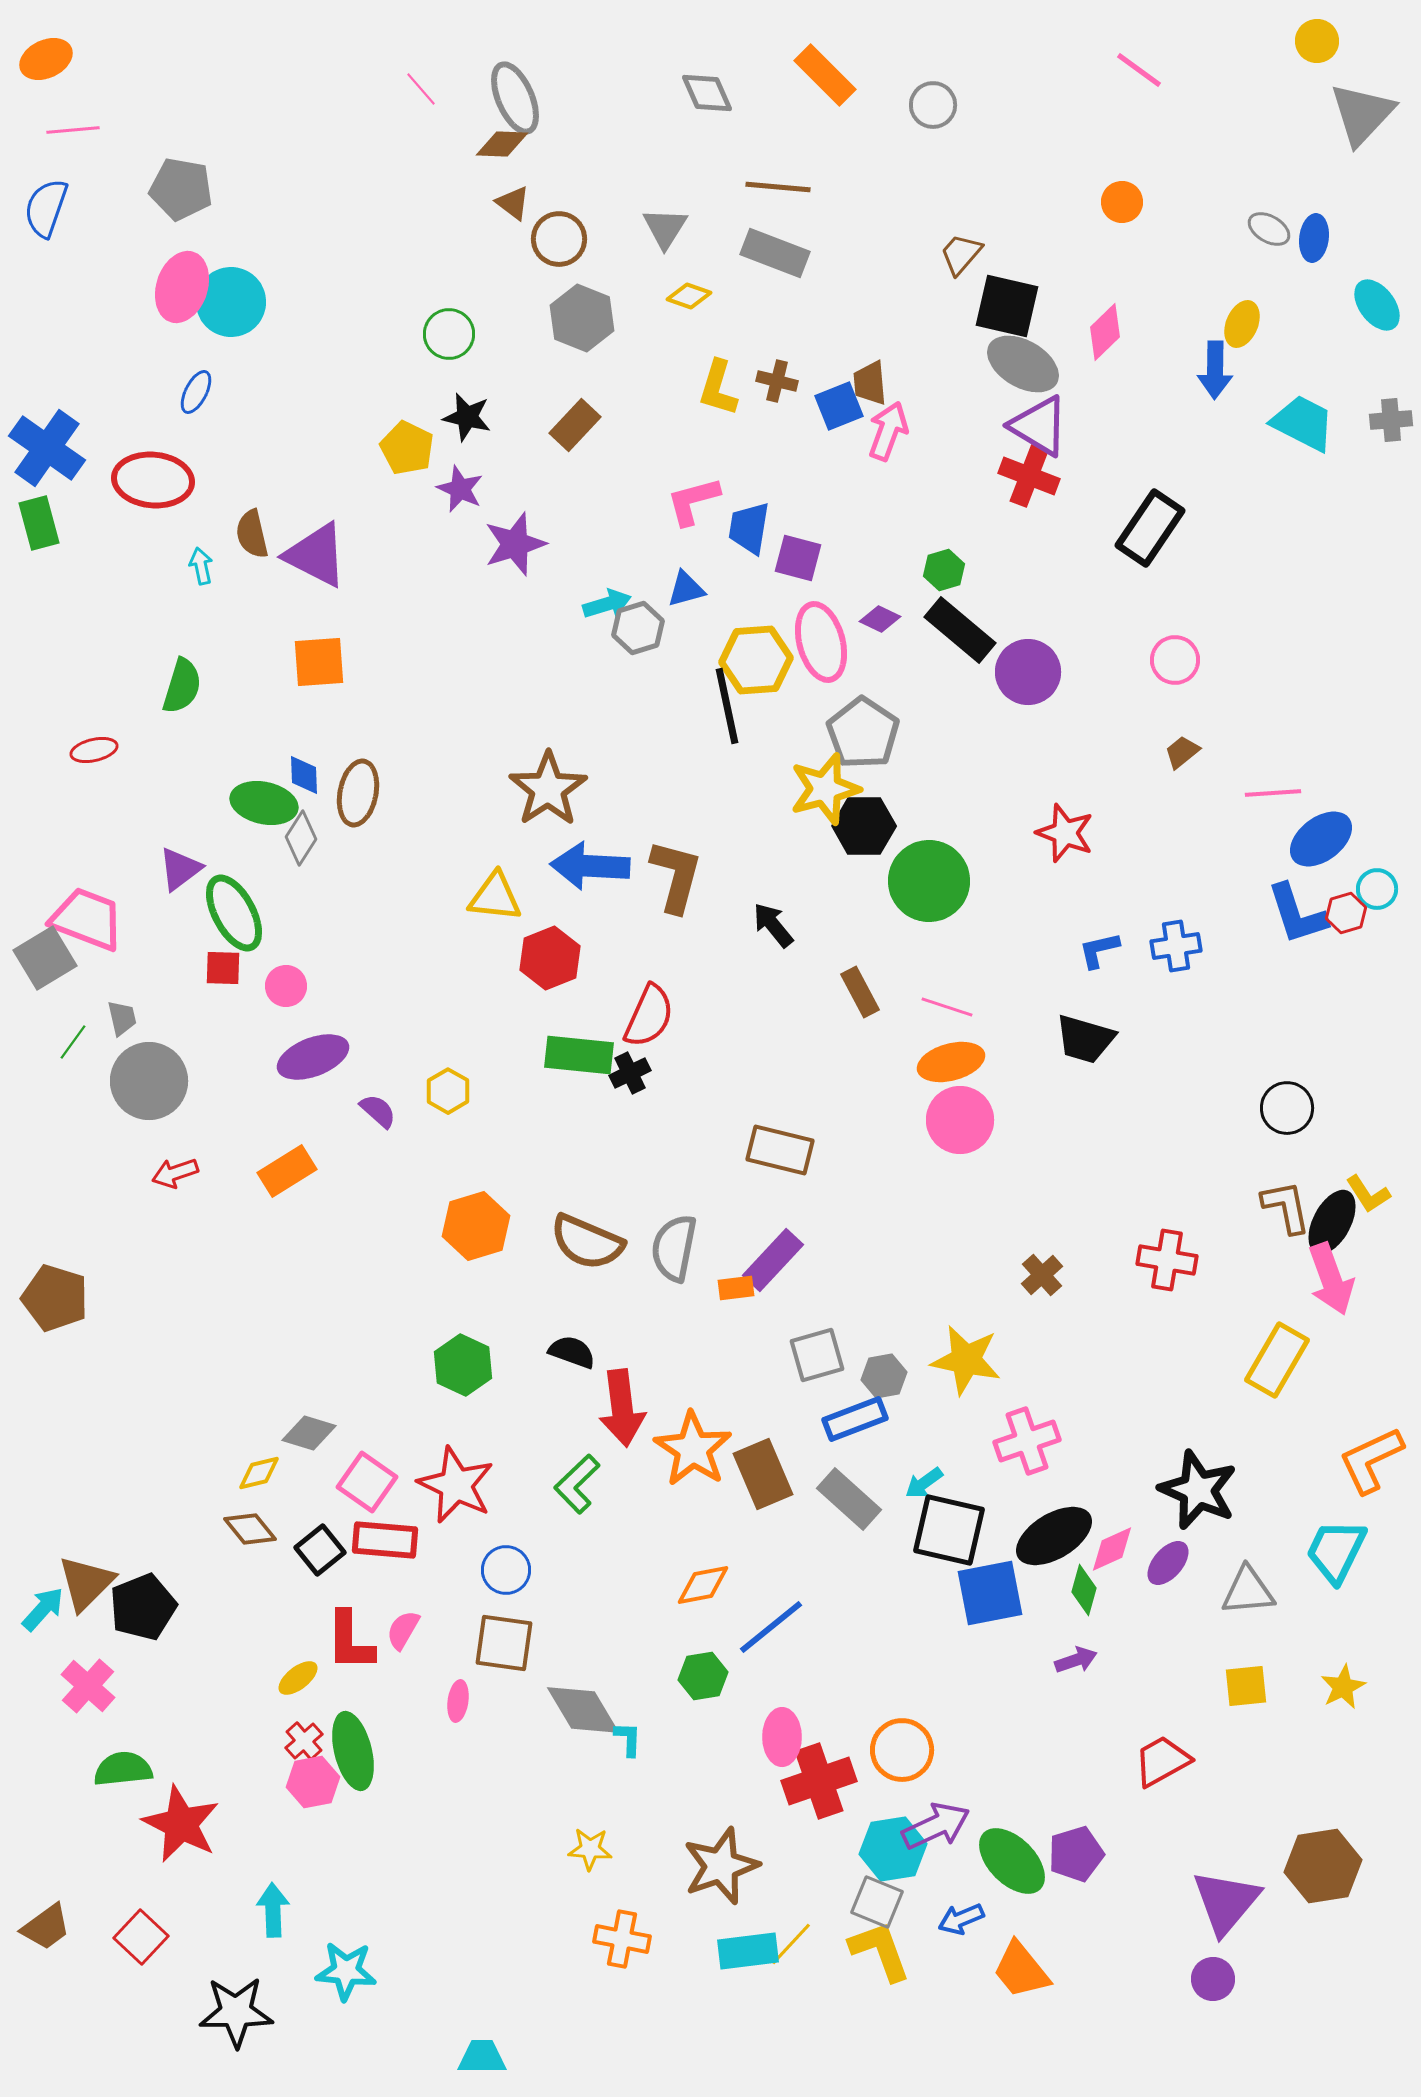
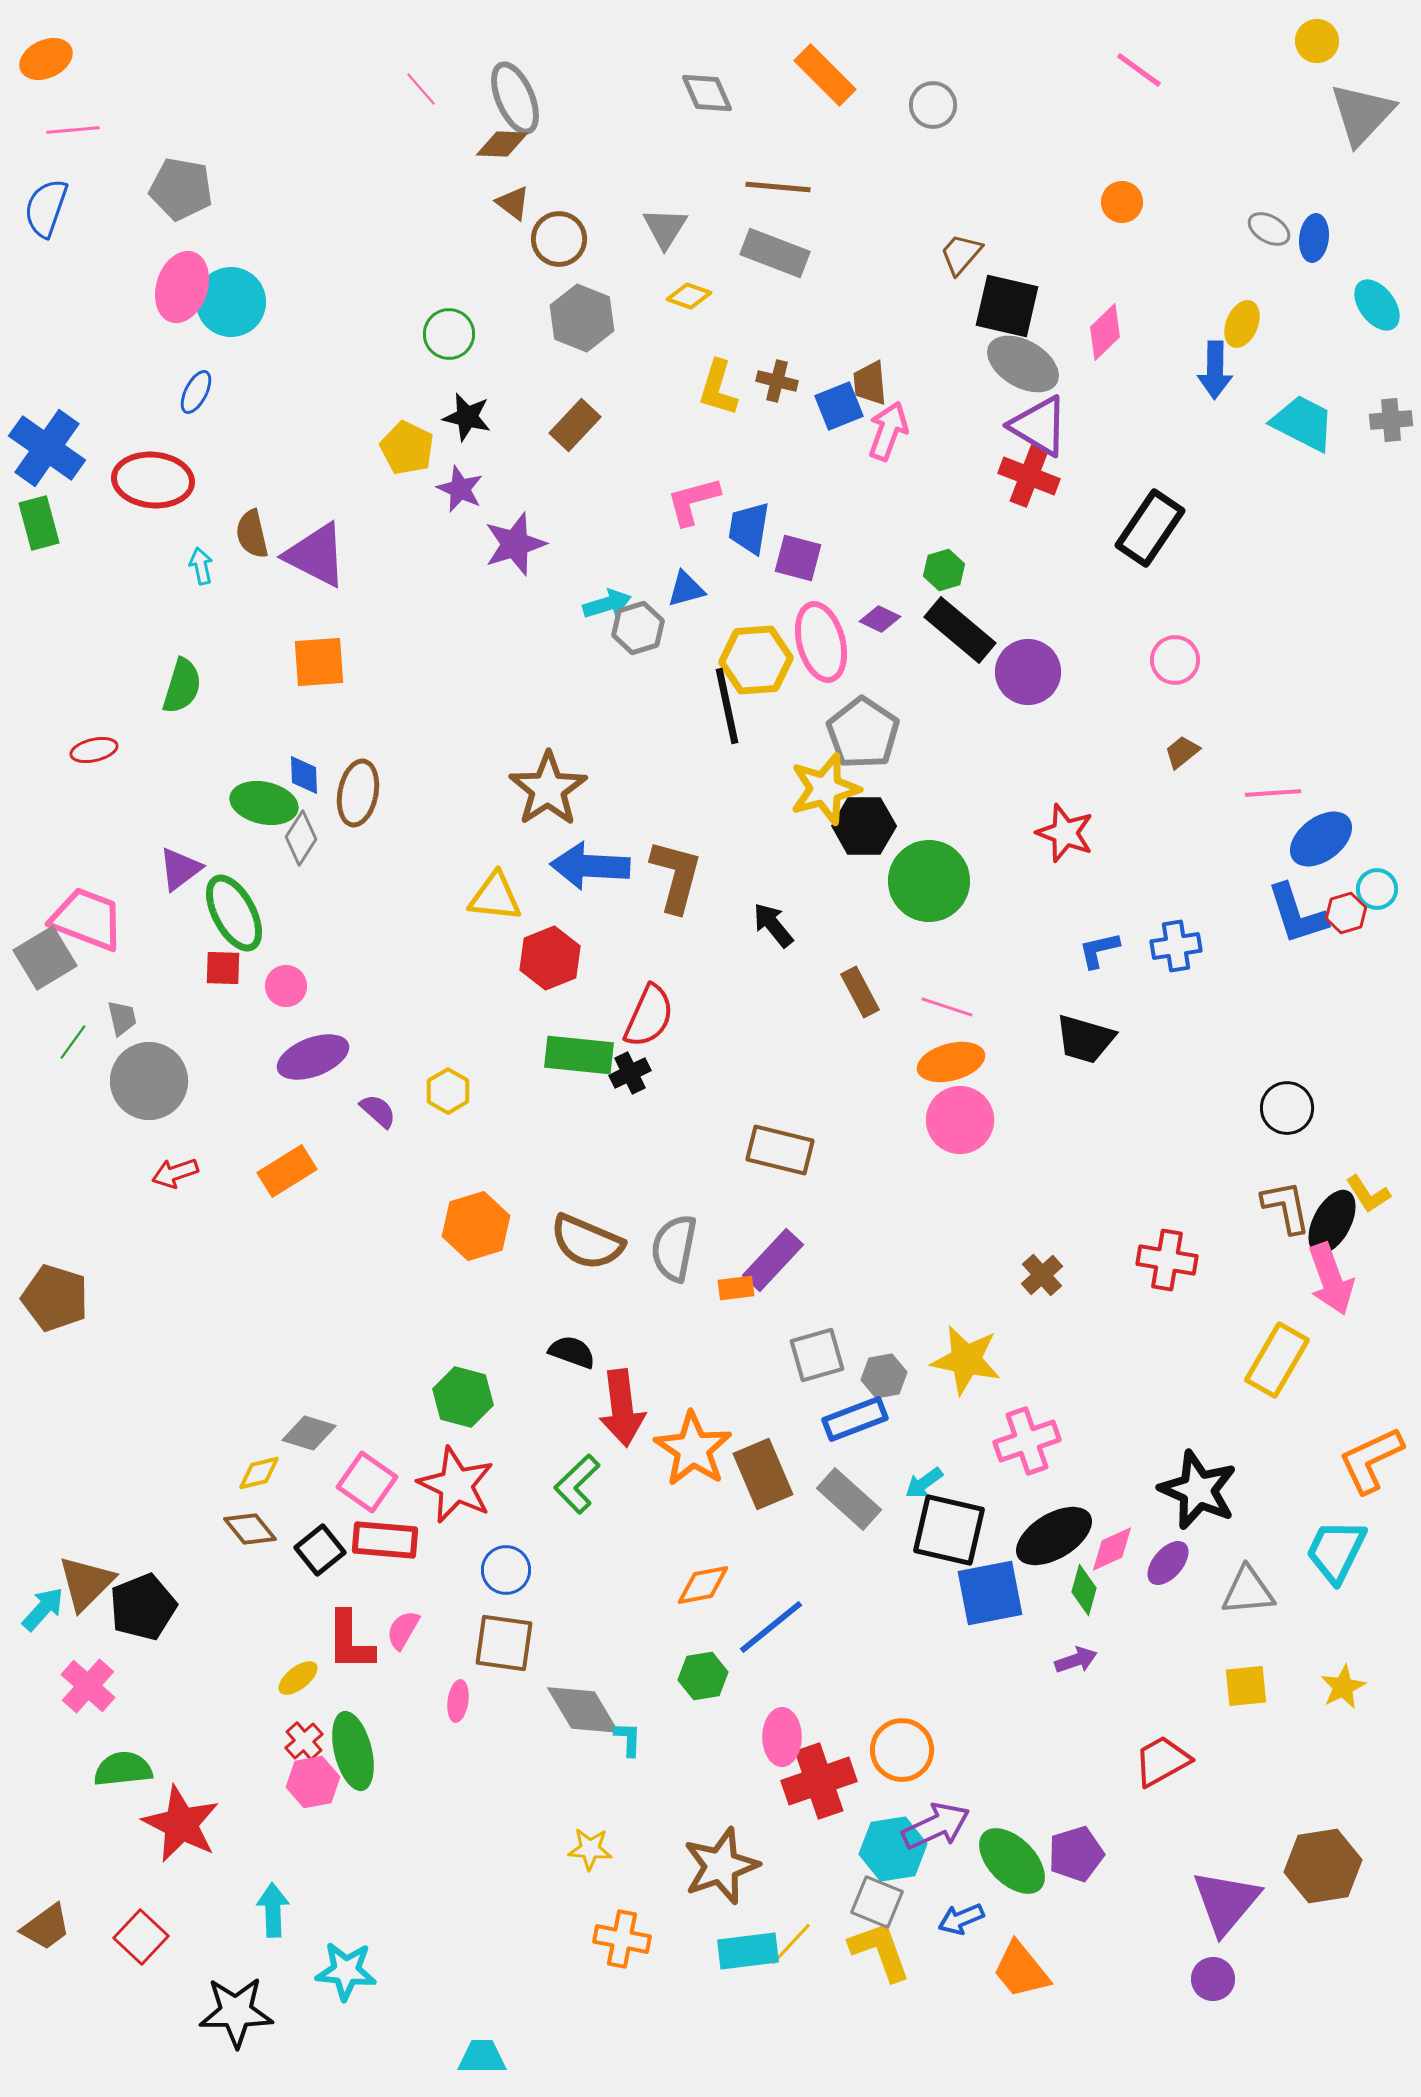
green hexagon at (463, 1365): moved 32 px down; rotated 10 degrees counterclockwise
